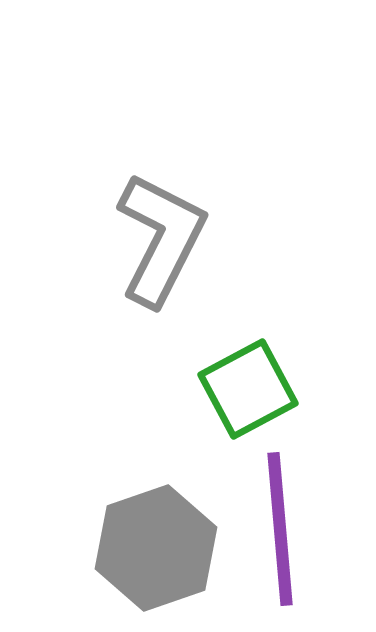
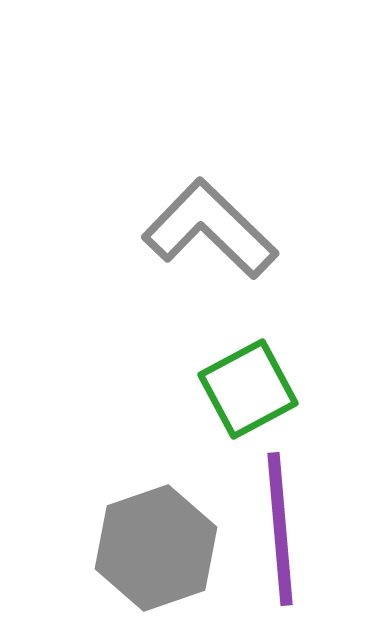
gray L-shape: moved 49 px right, 10 px up; rotated 73 degrees counterclockwise
